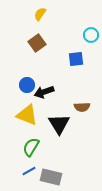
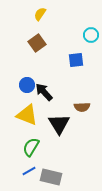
blue square: moved 1 px down
black arrow: rotated 66 degrees clockwise
